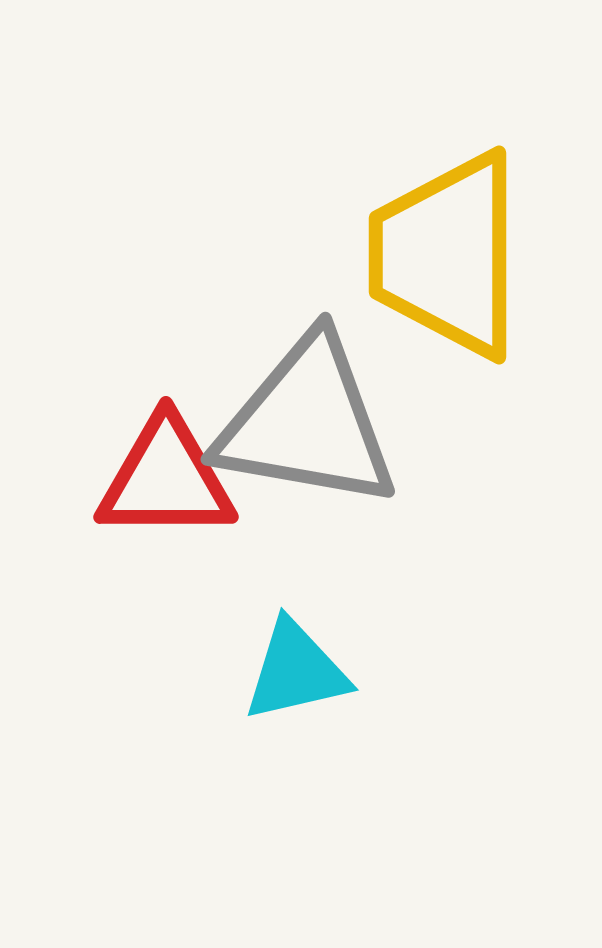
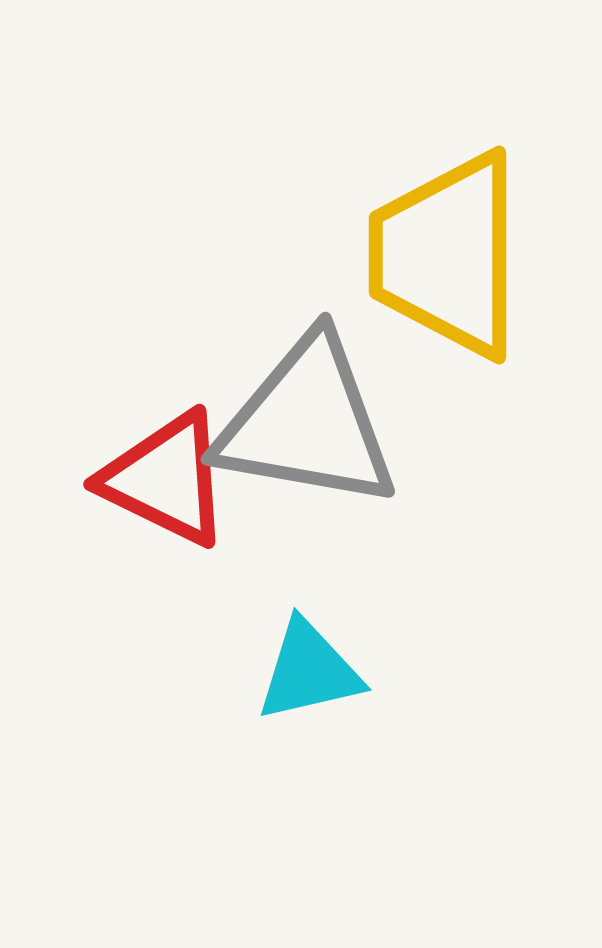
red triangle: rotated 26 degrees clockwise
cyan triangle: moved 13 px right
